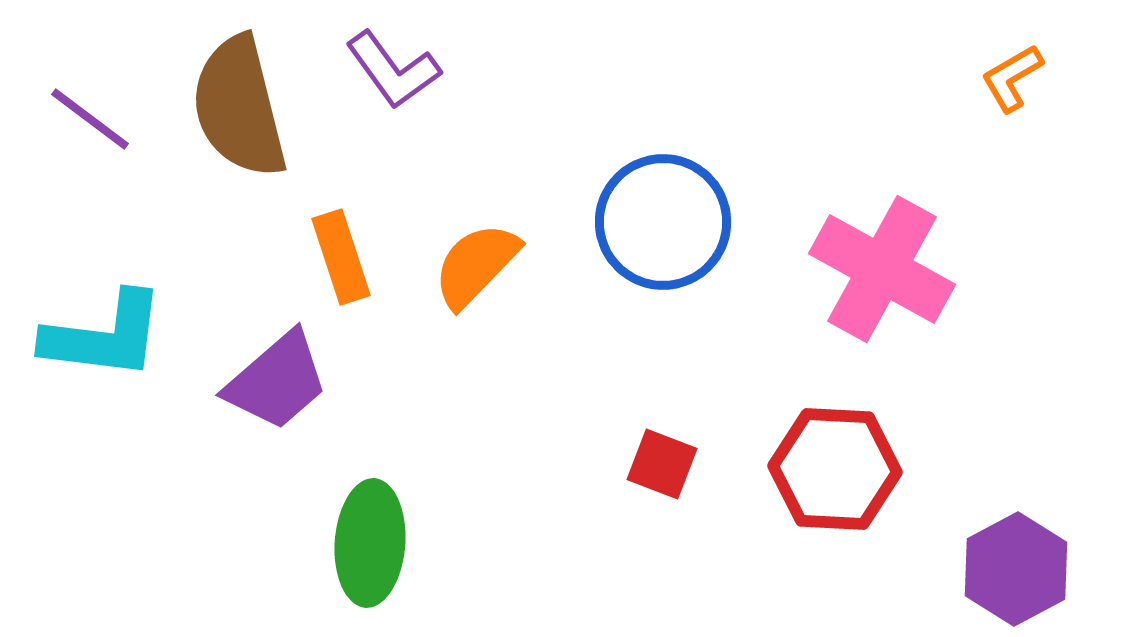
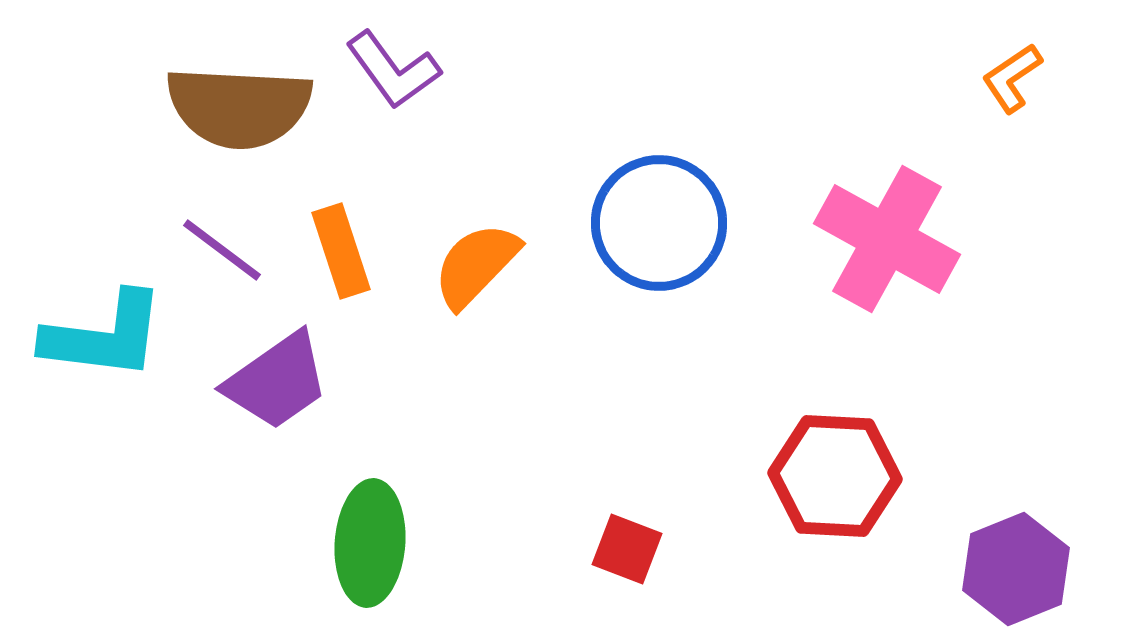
orange L-shape: rotated 4 degrees counterclockwise
brown semicircle: rotated 73 degrees counterclockwise
purple line: moved 132 px right, 131 px down
blue circle: moved 4 px left, 1 px down
orange rectangle: moved 6 px up
pink cross: moved 5 px right, 30 px up
purple trapezoid: rotated 6 degrees clockwise
red square: moved 35 px left, 85 px down
red hexagon: moved 7 px down
purple hexagon: rotated 6 degrees clockwise
